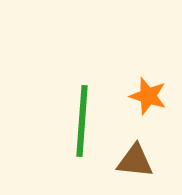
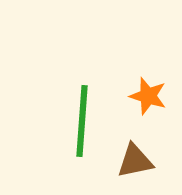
brown triangle: rotated 18 degrees counterclockwise
